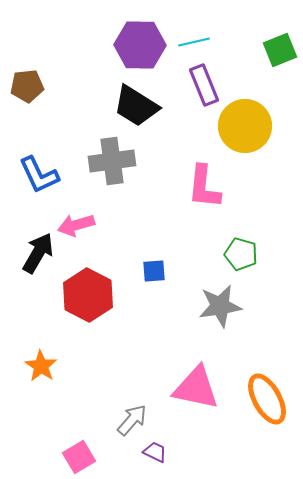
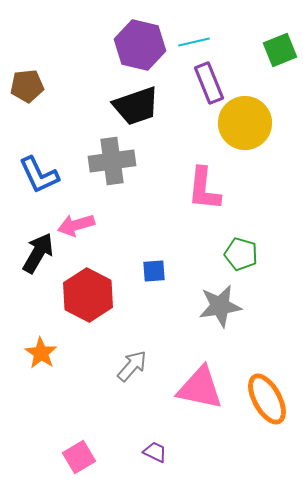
purple hexagon: rotated 12 degrees clockwise
purple rectangle: moved 5 px right, 2 px up
black trapezoid: rotated 51 degrees counterclockwise
yellow circle: moved 3 px up
pink L-shape: moved 2 px down
orange star: moved 13 px up
pink triangle: moved 4 px right
gray arrow: moved 54 px up
